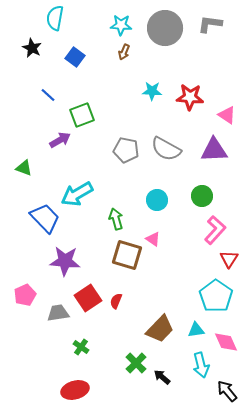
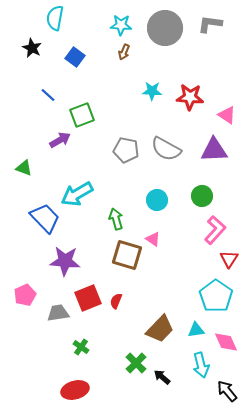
red square at (88, 298): rotated 12 degrees clockwise
